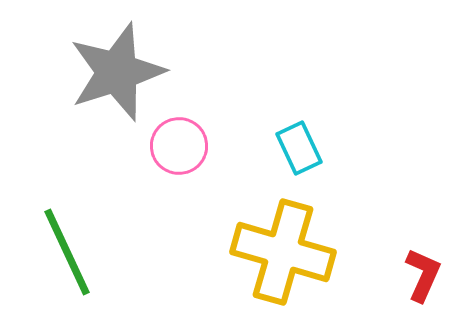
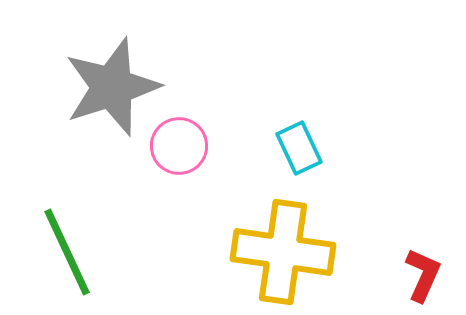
gray star: moved 5 px left, 15 px down
yellow cross: rotated 8 degrees counterclockwise
